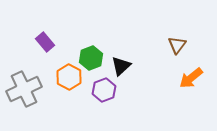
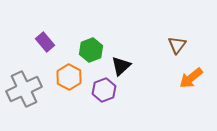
green hexagon: moved 8 px up
